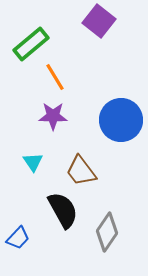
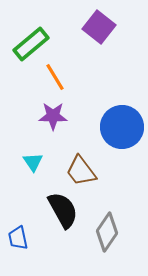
purple square: moved 6 px down
blue circle: moved 1 px right, 7 px down
blue trapezoid: rotated 125 degrees clockwise
